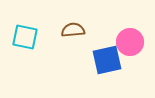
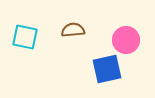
pink circle: moved 4 px left, 2 px up
blue square: moved 9 px down
